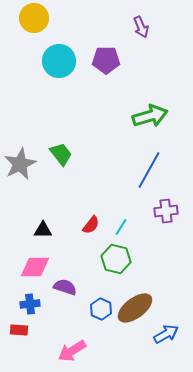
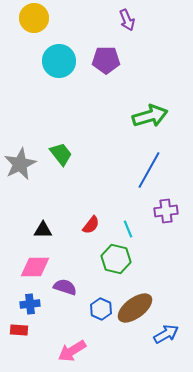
purple arrow: moved 14 px left, 7 px up
cyan line: moved 7 px right, 2 px down; rotated 54 degrees counterclockwise
